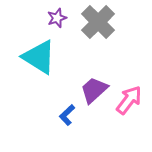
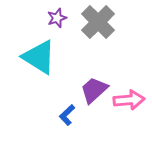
pink arrow: rotated 48 degrees clockwise
